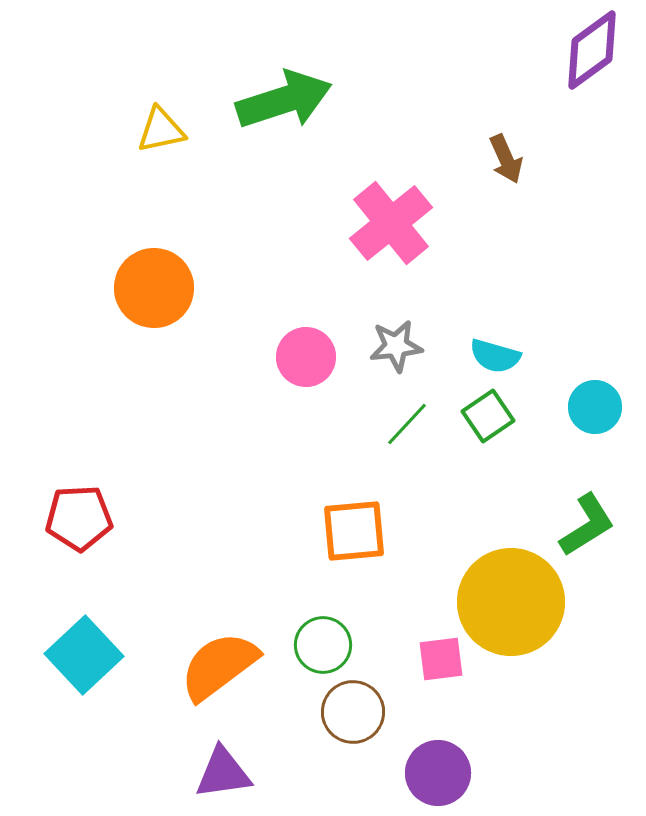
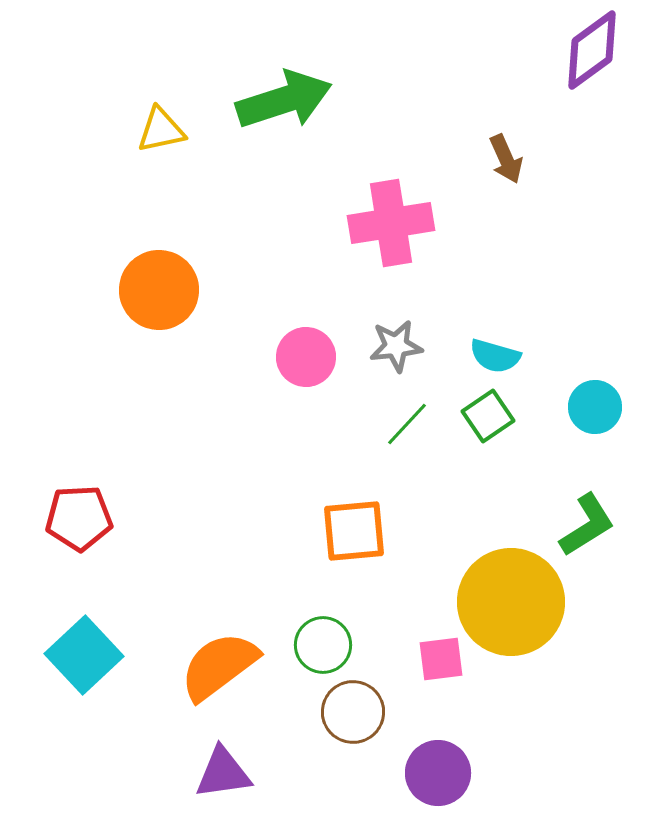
pink cross: rotated 30 degrees clockwise
orange circle: moved 5 px right, 2 px down
